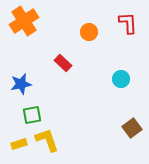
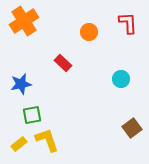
yellow rectangle: rotated 21 degrees counterclockwise
